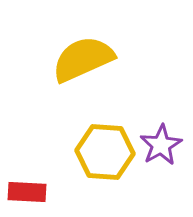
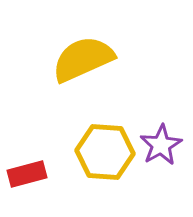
red rectangle: moved 18 px up; rotated 18 degrees counterclockwise
